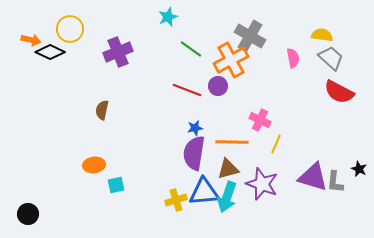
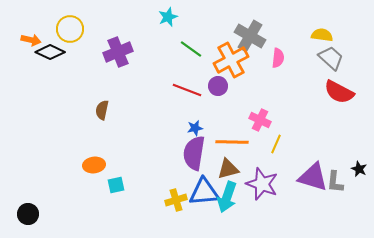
pink semicircle: moved 15 px left; rotated 18 degrees clockwise
